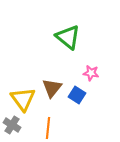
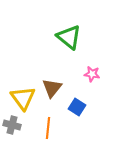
green triangle: moved 1 px right
pink star: moved 1 px right, 1 px down
blue square: moved 12 px down
yellow triangle: moved 1 px up
gray cross: rotated 18 degrees counterclockwise
